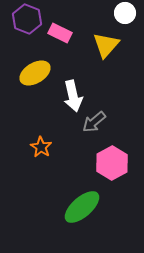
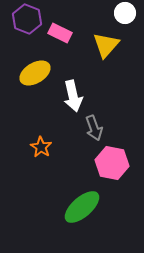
gray arrow: moved 6 px down; rotated 70 degrees counterclockwise
pink hexagon: rotated 20 degrees counterclockwise
